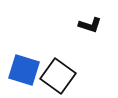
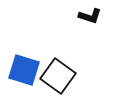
black L-shape: moved 9 px up
